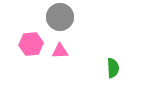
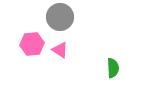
pink hexagon: moved 1 px right
pink triangle: moved 1 px up; rotated 36 degrees clockwise
